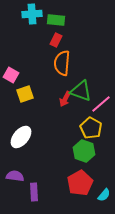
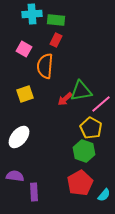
orange semicircle: moved 17 px left, 3 px down
pink square: moved 13 px right, 26 px up
green triangle: rotated 30 degrees counterclockwise
red arrow: rotated 21 degrees clockwise
white ellipse: moved 2 px left
